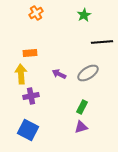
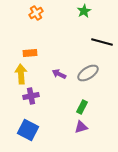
green star: moved 4 px up
black line: rotated 20 degrees clockwise
